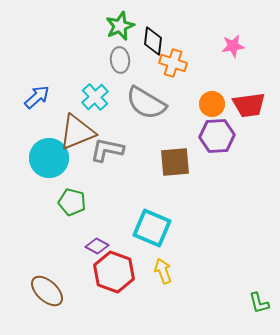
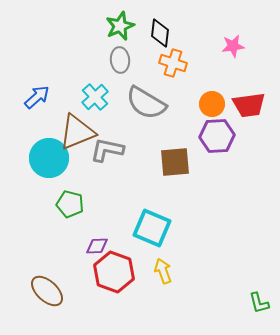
black diamond: moved 7 px right, 8 px up
green pentagon: moved 2 px left, 2 px down
purple diamond: rotated 30 degrees counterclockwise
